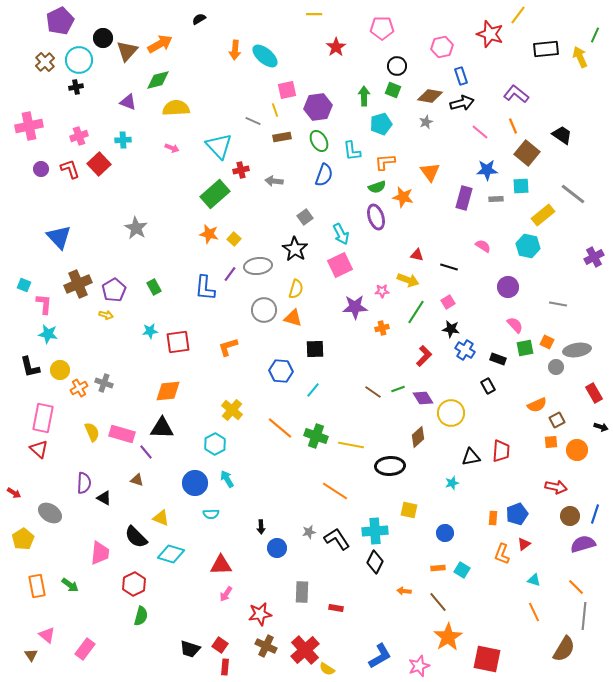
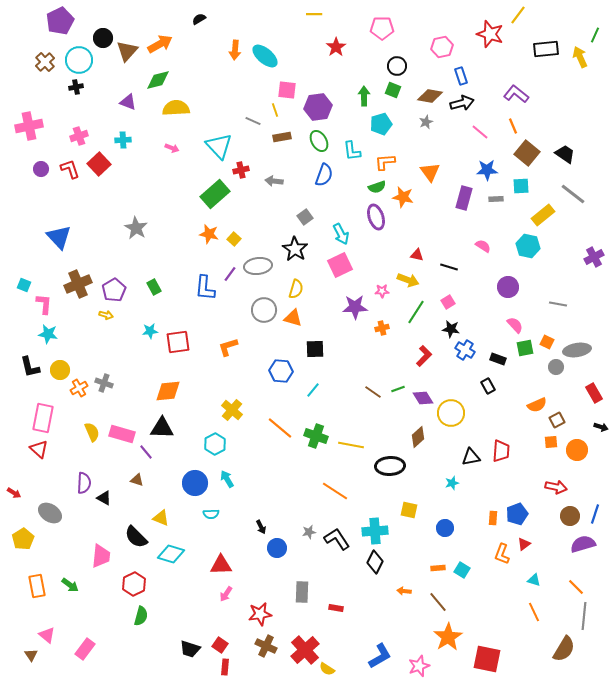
pink square at (287, 90): rotated 18 degrees clockwise
black trapezoid at (562, 135): moved 3 px right, 19 px down
black arrow at (261, 527): rotated 24 degrees counterclockwise
blue circle at (445, 533): moved 5 px up
pink trapezoid at (100, 553): moved 1 px right, 3 px down
